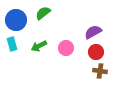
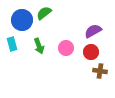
green semicircle: moved 1 px right
blue circle: moved 6 px right
purple semicircle: moved 1 px up
green arrow: rotated 84 degrees counterclockwise
red circle: moved 5 px left
